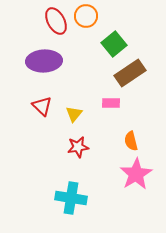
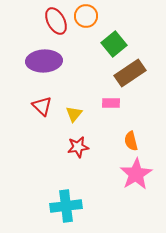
cyan cross: moved 5 px left, 8 px down; rotated 16 degrees counterclockwise
